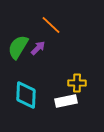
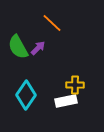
orange line: moved 1 px right, 2 px up
green semicircle: rotated 60 degrees counterclockwise
yellow cross: moved 2 px left, 2 px down
cyan diamond: rotated 32 degrees clockwise
